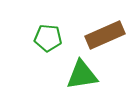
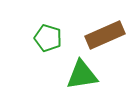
green pentagon: rotated 12 degrees clockwise
